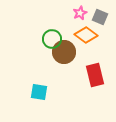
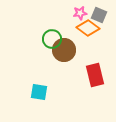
pink star: rotated 16 degrees clockwise
gray square: moved 1 px left, 2 px up
orange diamond: moved 2 px right, 7 px up
brown circle: moved 2 px up
